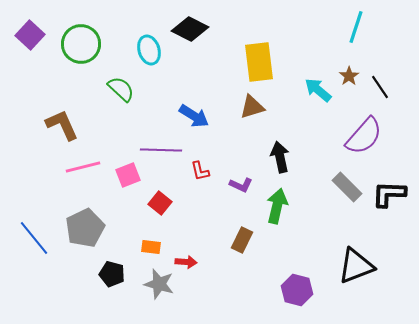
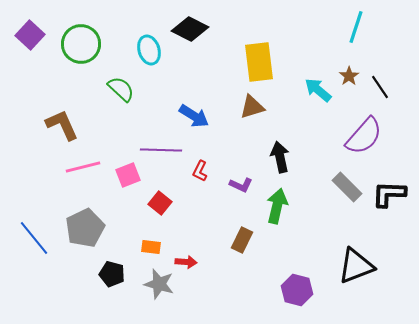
red L-shape: rotated 40 degrees clockwise
